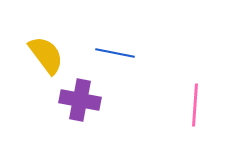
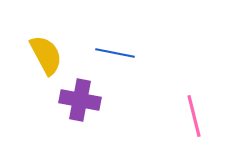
yellow semicircle: rotated 9 degrees clockwise
pink line: moved 1 px left, 11 px down; rotated 18 degrees counterclockwise
